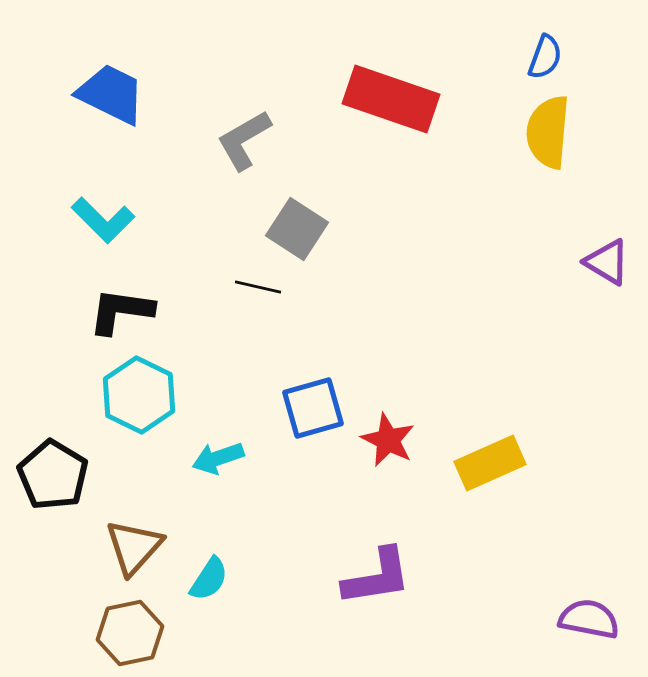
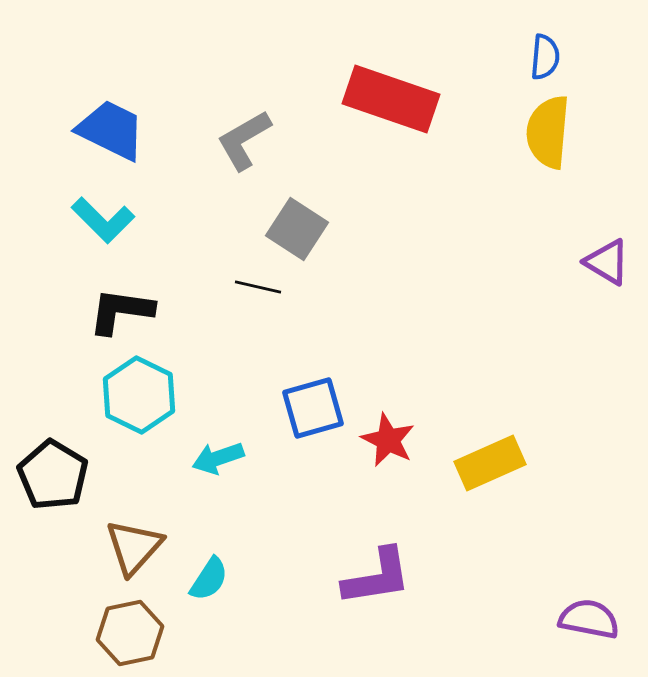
blue semicircle: rotated 15 degrees counterclockwise
blue trapezoid: moved 36 px down
